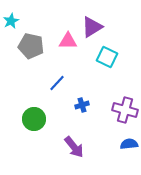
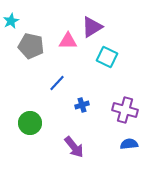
green circle: moved 4 px left, 4 px down
